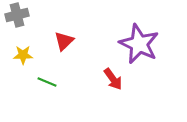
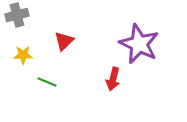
red arrow: rotated 50 degrees clockwise
